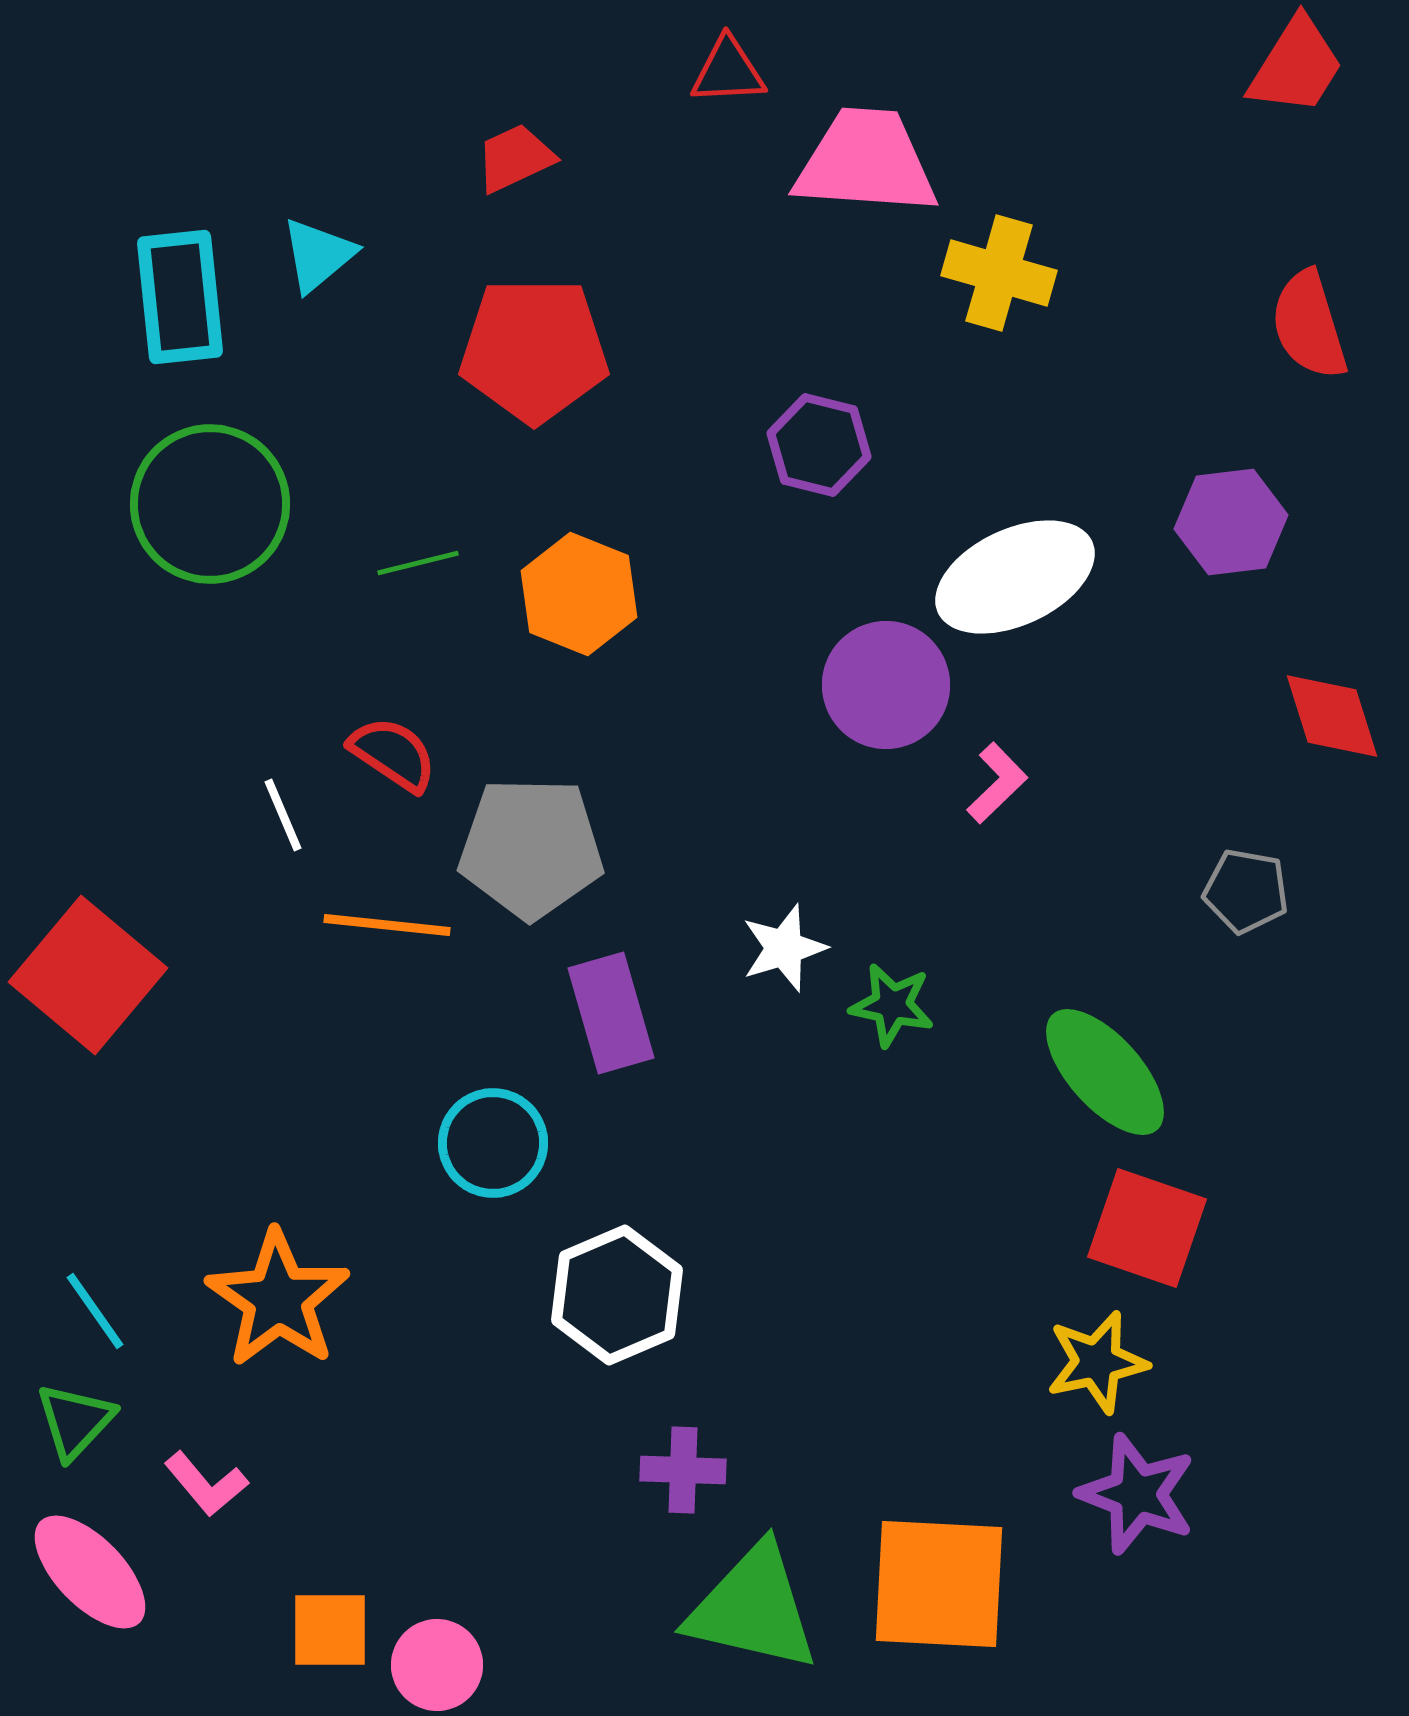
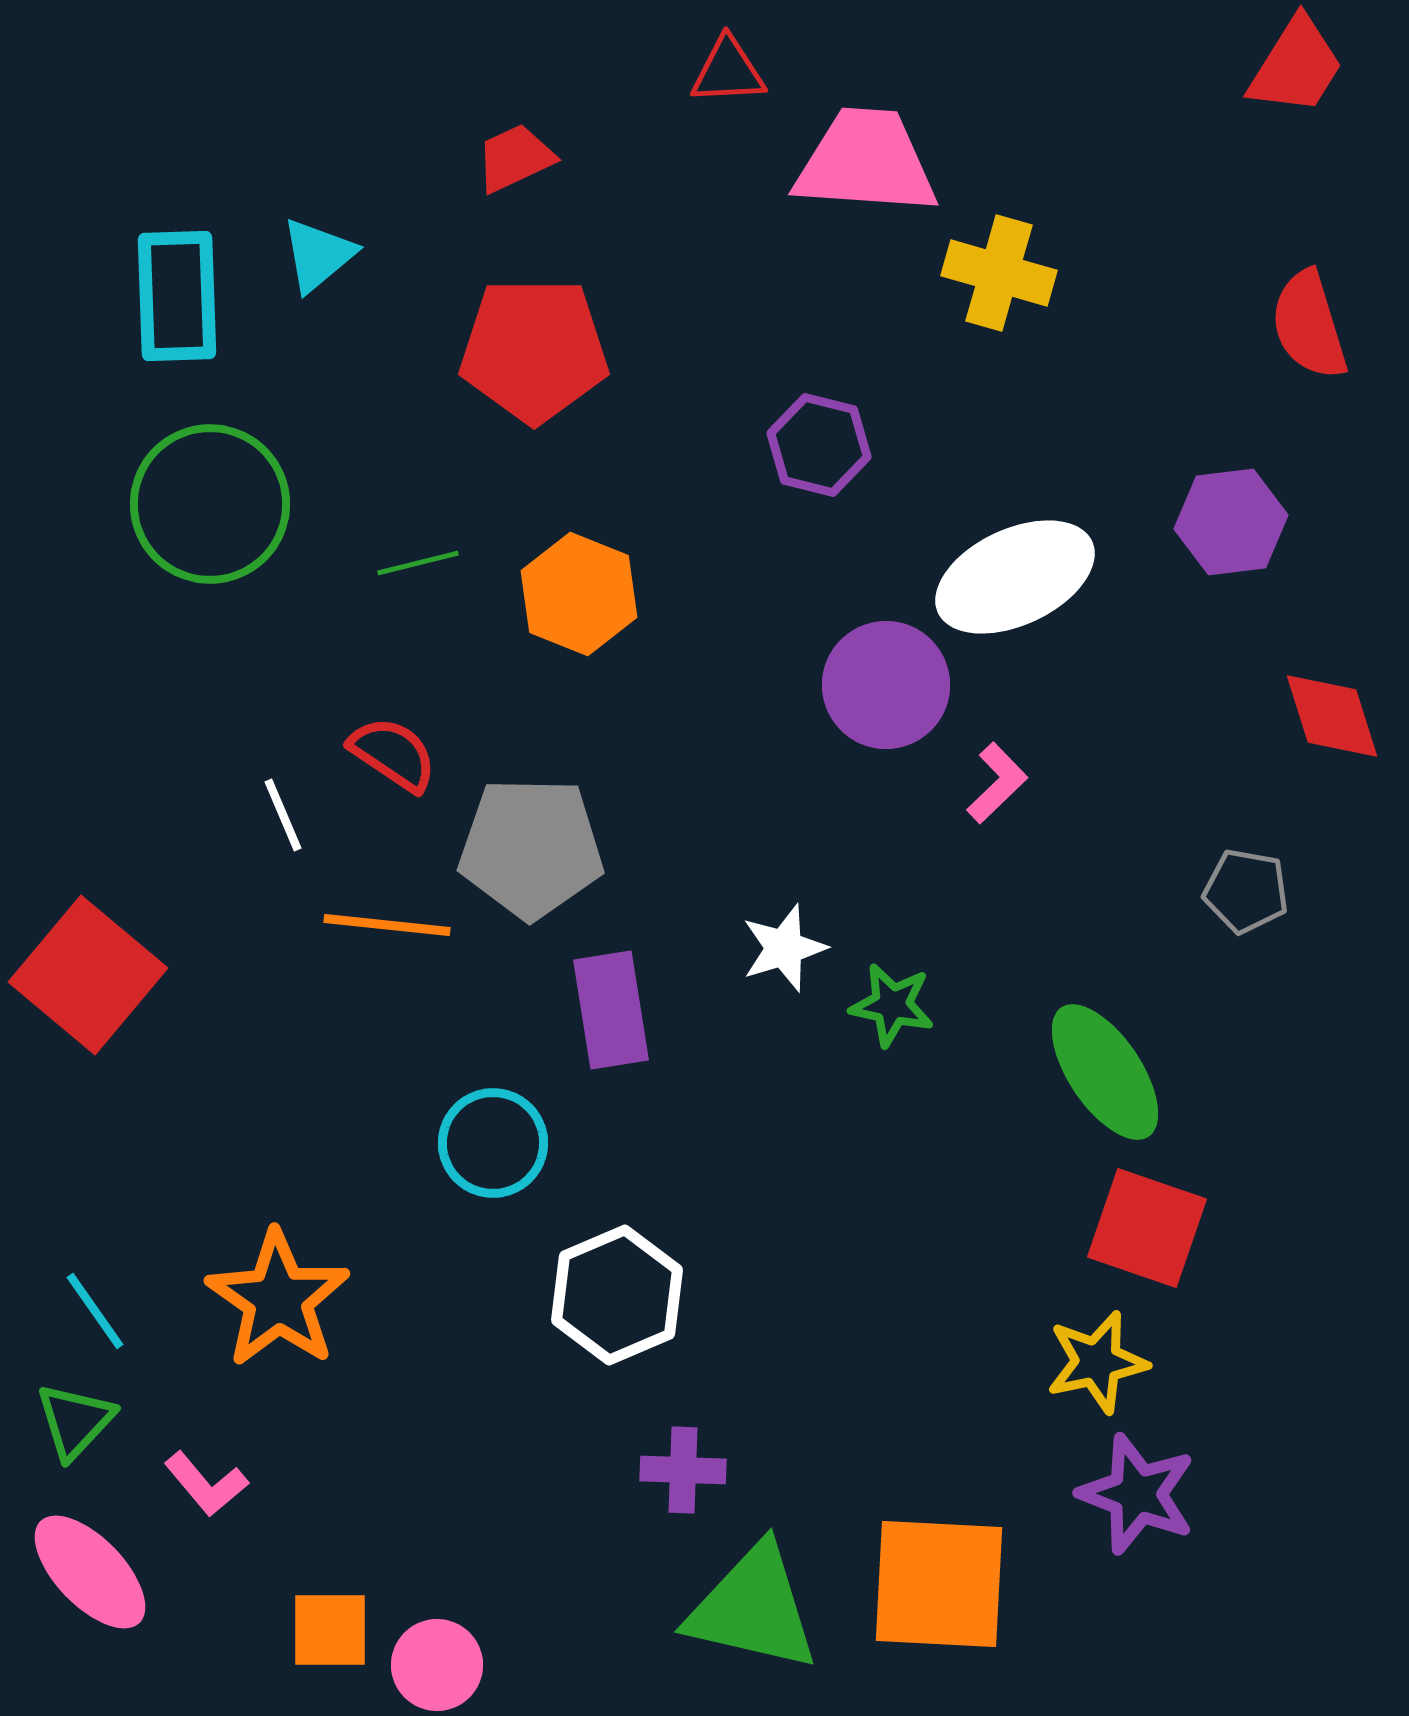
cyan rectangle at (180, 297): moved 3 px left, 1 px up; rotated 4 degrees clockwise
purple rectangle at (611, 1013): moved 3 px up; rotated 7 degrees clockwise
green ellipse at (1105, 1072): rotated 8 degrees clockwise
